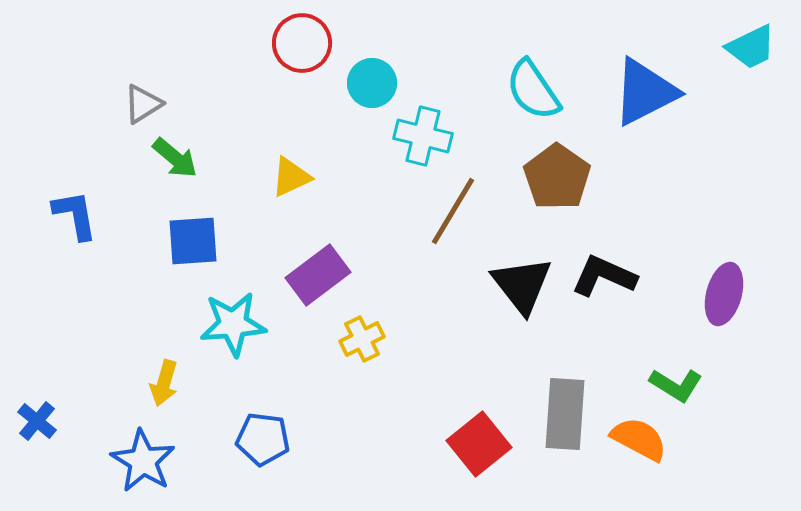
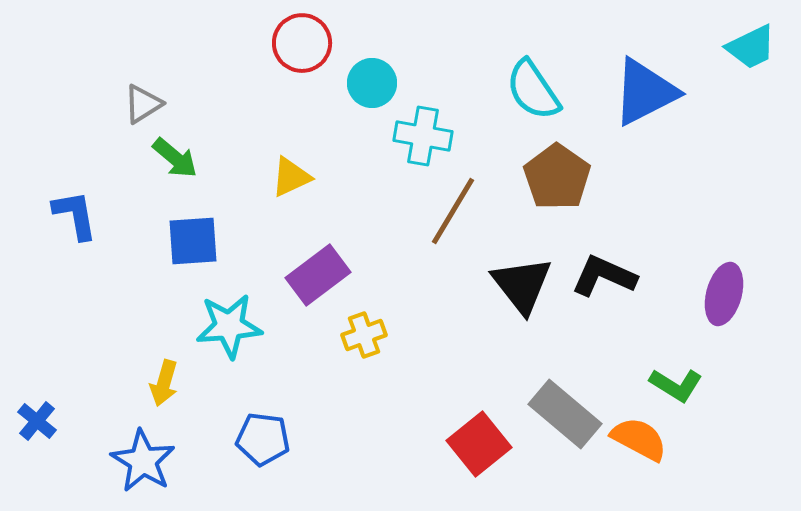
cyan cross: rotated 4 degrees counterclockwise
cyan star: moved 4 px left, 2 px down
yellow cross: moved 2 px right, 4 px up; rotated 6 degrees clockwise
gray rectangle: rotated 54 degrees counterclockwise
